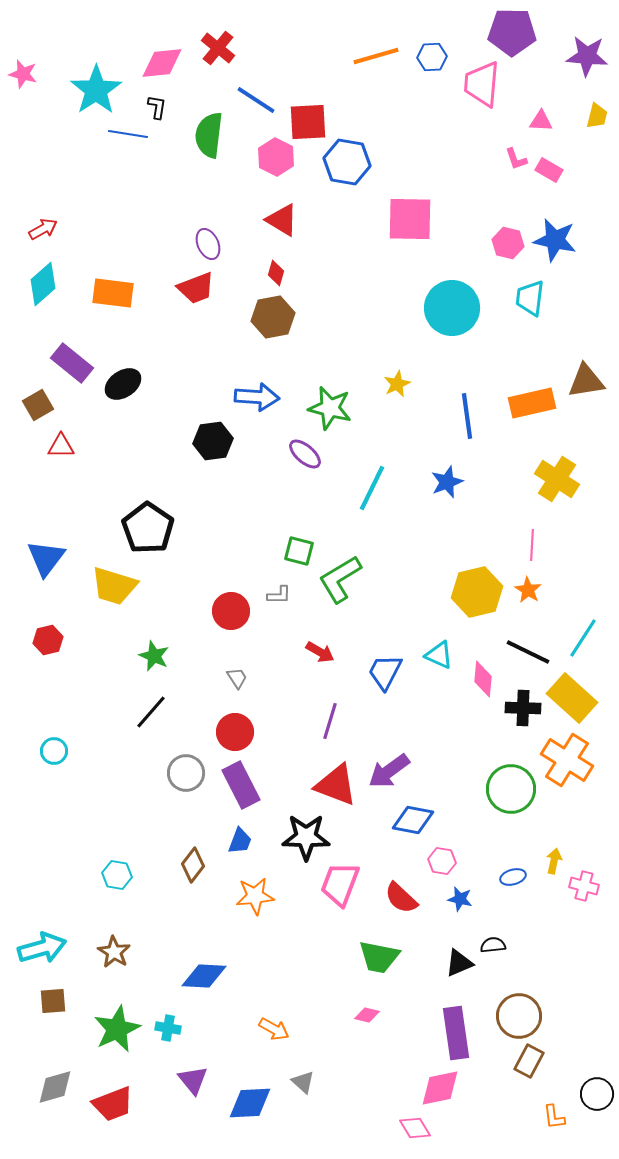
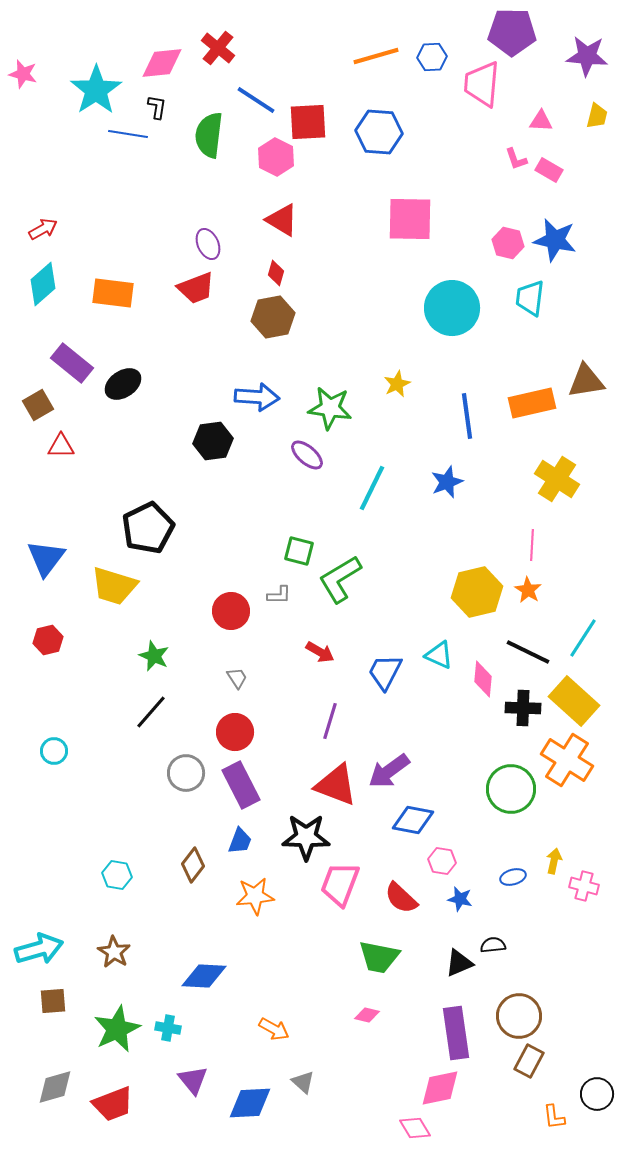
blue hexagon at (347, 162): moved 32 px right, 30 px up; rotated 6 degrees counterclockwise
green star at (330, 408): rotated 6 degrees counterclockwise
purple ellipse at (305, 454): moved 2 px right, 1 px down
black pentagon at (148, 528): rotated 12 degrees clockwise
yellow rectangle at (572, 698): moved 2 px right, 3 px down
cyan arrow at (42, 948): moved 3 px left, 1 px down
